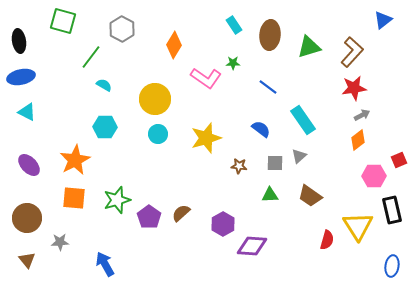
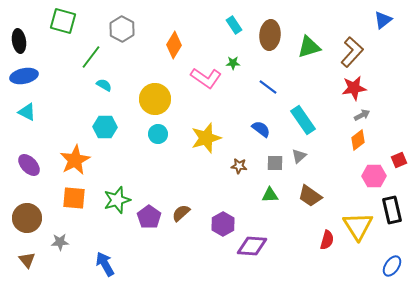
blue ellipse at (21, 77): moved 3 px right, 1 px up
blue ellipse at (392, 266): rotated 25 degrees clockwise
